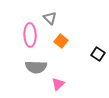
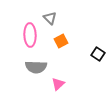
orange square: rotated 24 degrees clockwise
